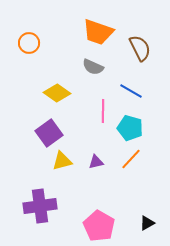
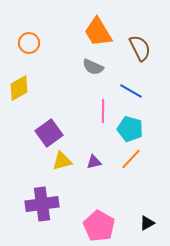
orange trapezoid: rotated 40 degrees clockwise
yellow diamond: moved 38 px left, 5 px up; rotated 64 degrees counterclockwise
cyan pentagon: moved 1 px down
purple triangle: moved 2 px left
purple cross: moved 2 px right, 2 px up
